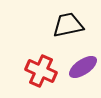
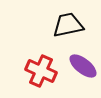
purple ellipse: moved 1 px up; rotated 72 degrees clockwise
